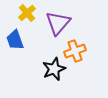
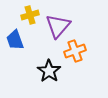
yellow cross: moved 3 px right, 2 px down; rotated 24 degrees clockwise
purple triangle: moved 3 px down
black star: moved 5 px left, 2 px down; rotated 15 degrees counterclockwise
